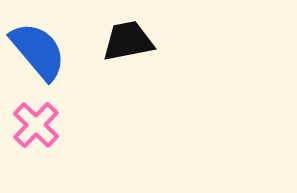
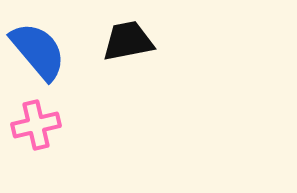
pink cross: rotated 33 degrees clockwise
